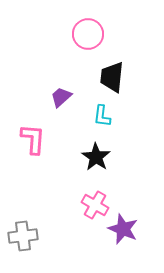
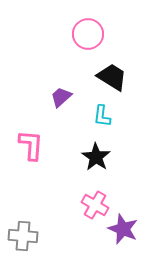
black trapezoid: rotated 116 degrees clockwise
pink L-shape: moved 2 px left, 6 px down
gray cross: rotated 12 degrees clockwise
